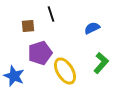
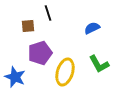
black line: moved 3 px left, 1 px up
green L-shape: moved 2 px left, 1 px down; rotated 110 degrees clockwise
yellow ellipse: moved 1 px down; rotated 48 degrees clockwise
blue star: moved 1 px right, 1 px down
